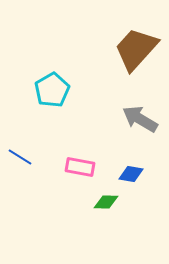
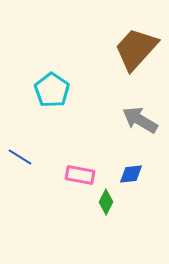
cyan pentagon: rotated 8 degrees counterclockwise
gray arrow: moved 1 px down
pink rectangle: moved 8 px down
blue diamond: rotated 15 degrees counterclockwise
green diamond: rotated 65 degrees counterclockwise
